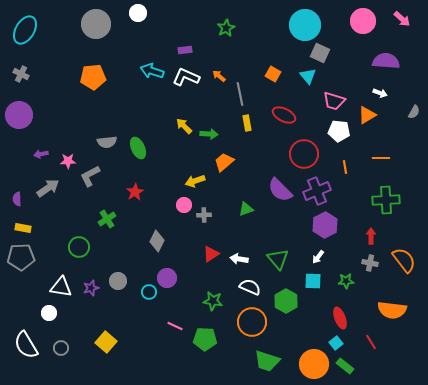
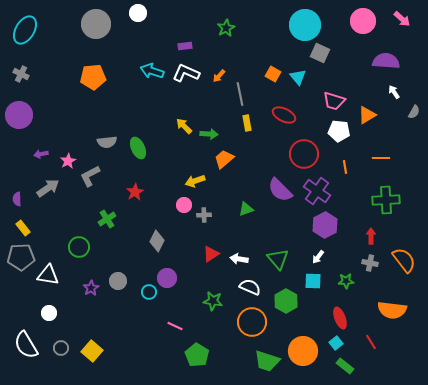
purple rectangle at (185, 50): moved 4 px up
orange arrow at (219, 76): rotated 88 degrees counterclockwise
cyan triangle at (308, 76): moved 10 px left, 1 px down
white L-shape at (186, 77): moved 4 px up
white arrow at (380, 93): moved 14 px right, 1 px up; rotated 144 degrees counterclockwise
pink star at (68, 161): rotated 28 degrees counterclockwise
orange trapezoid at (224, 162): moved 3 px up
purple cross at (317, 191): rotated 32 degrees counterclockwise
yellow rectangle at (23, 228): rotated 42 degrees clockwise
white triangle at (61, 287): moved 13 px left, 12 px up
purple star at (91, 288): rotated 14 degrees counterclockwise
green pentagon at (205, 339): moved 8 px left, 16 px down; rotated 30 degrees clockwise
yellow square at (106, 342): moved 14 px left, 9 px down
orange circle at (314, 364): moved 11 px left, 13 px up
